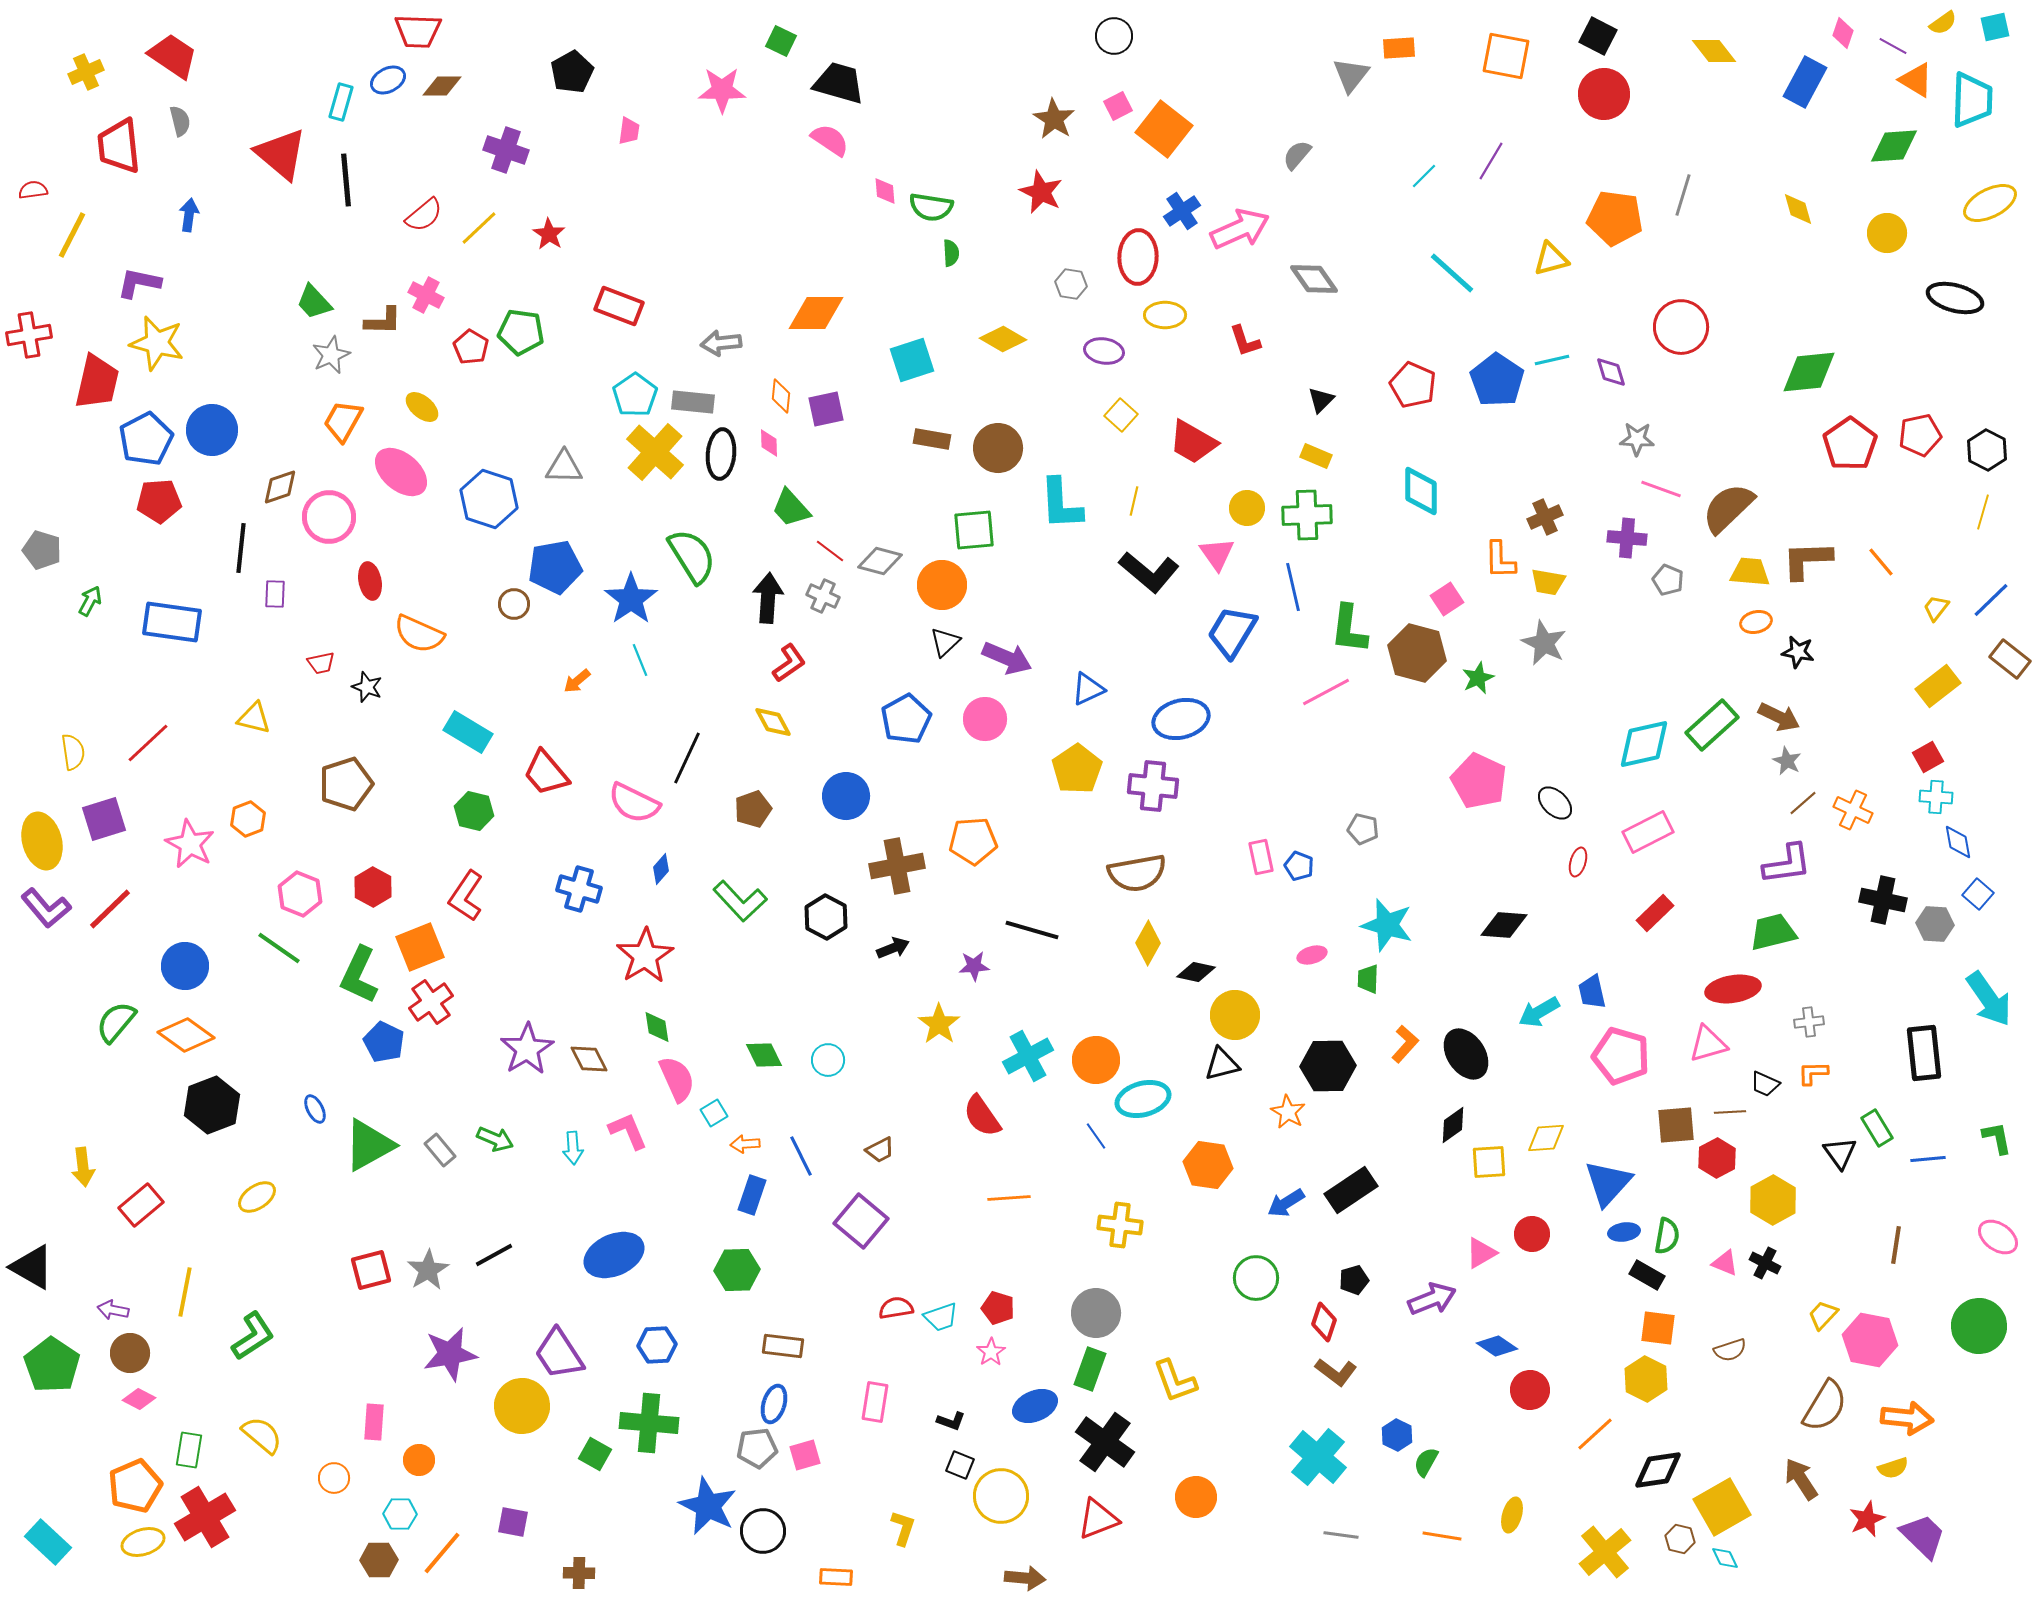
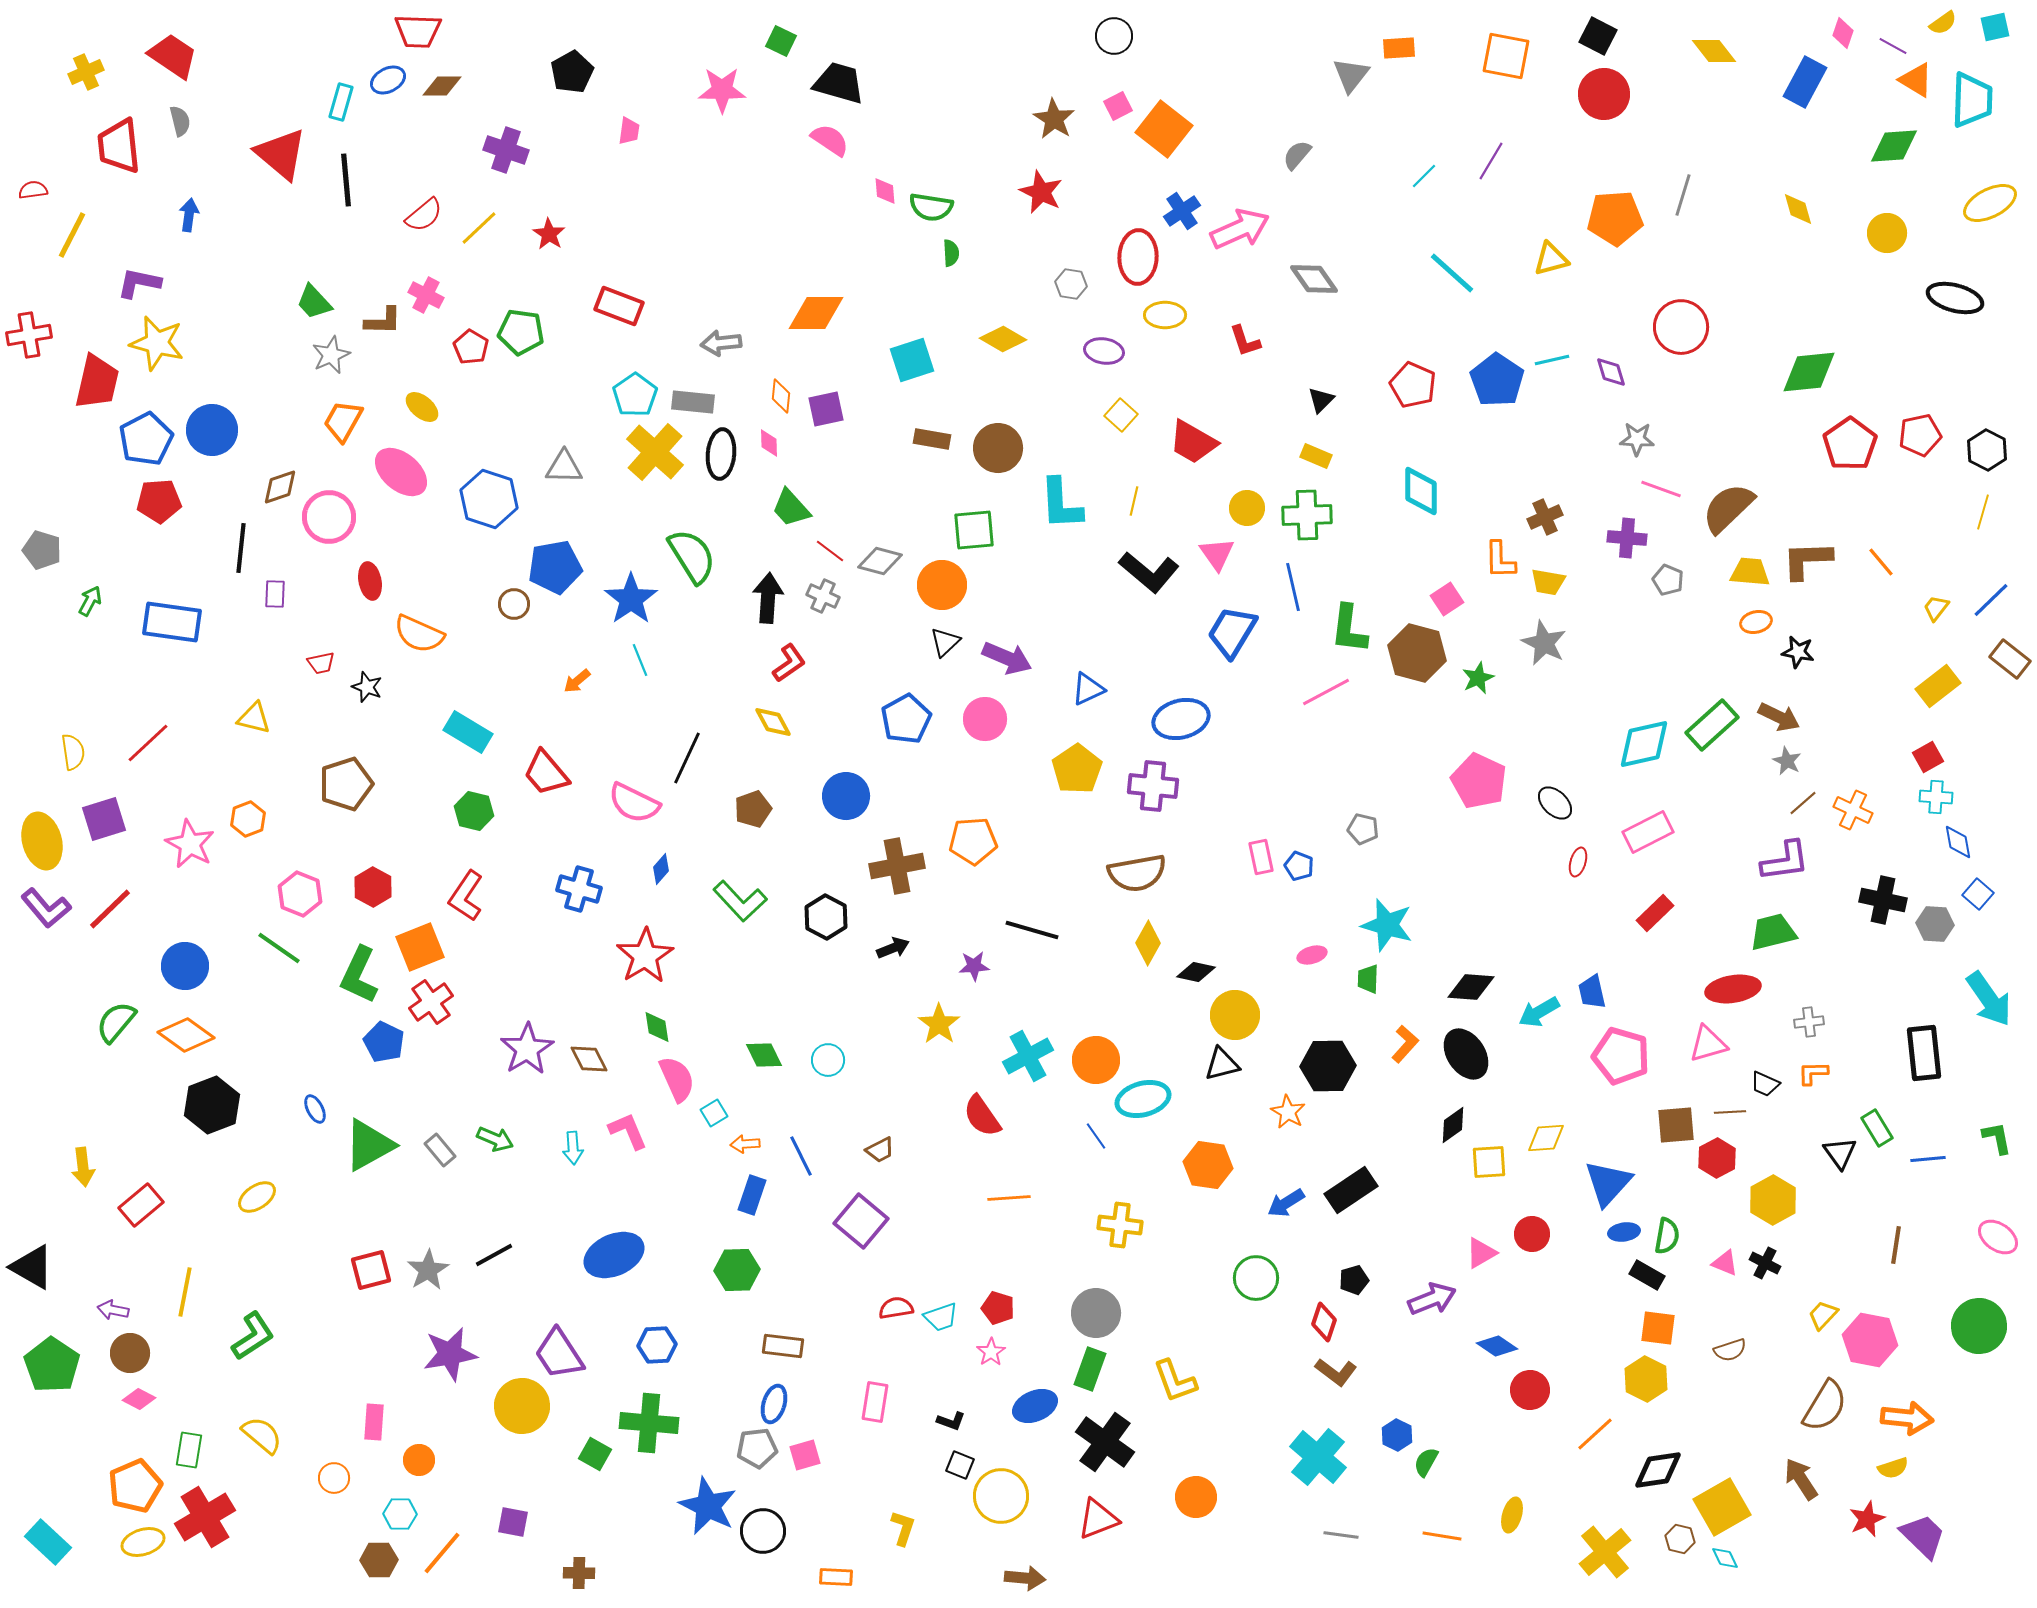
orange pentagon at (1615, 218): rotated 12 degrees counterclockwise
purple L-shape at (1787, 864): moved 2 px left, 3 px up
black diamond at (1504, 925): moved 33 px left, 62 px down
